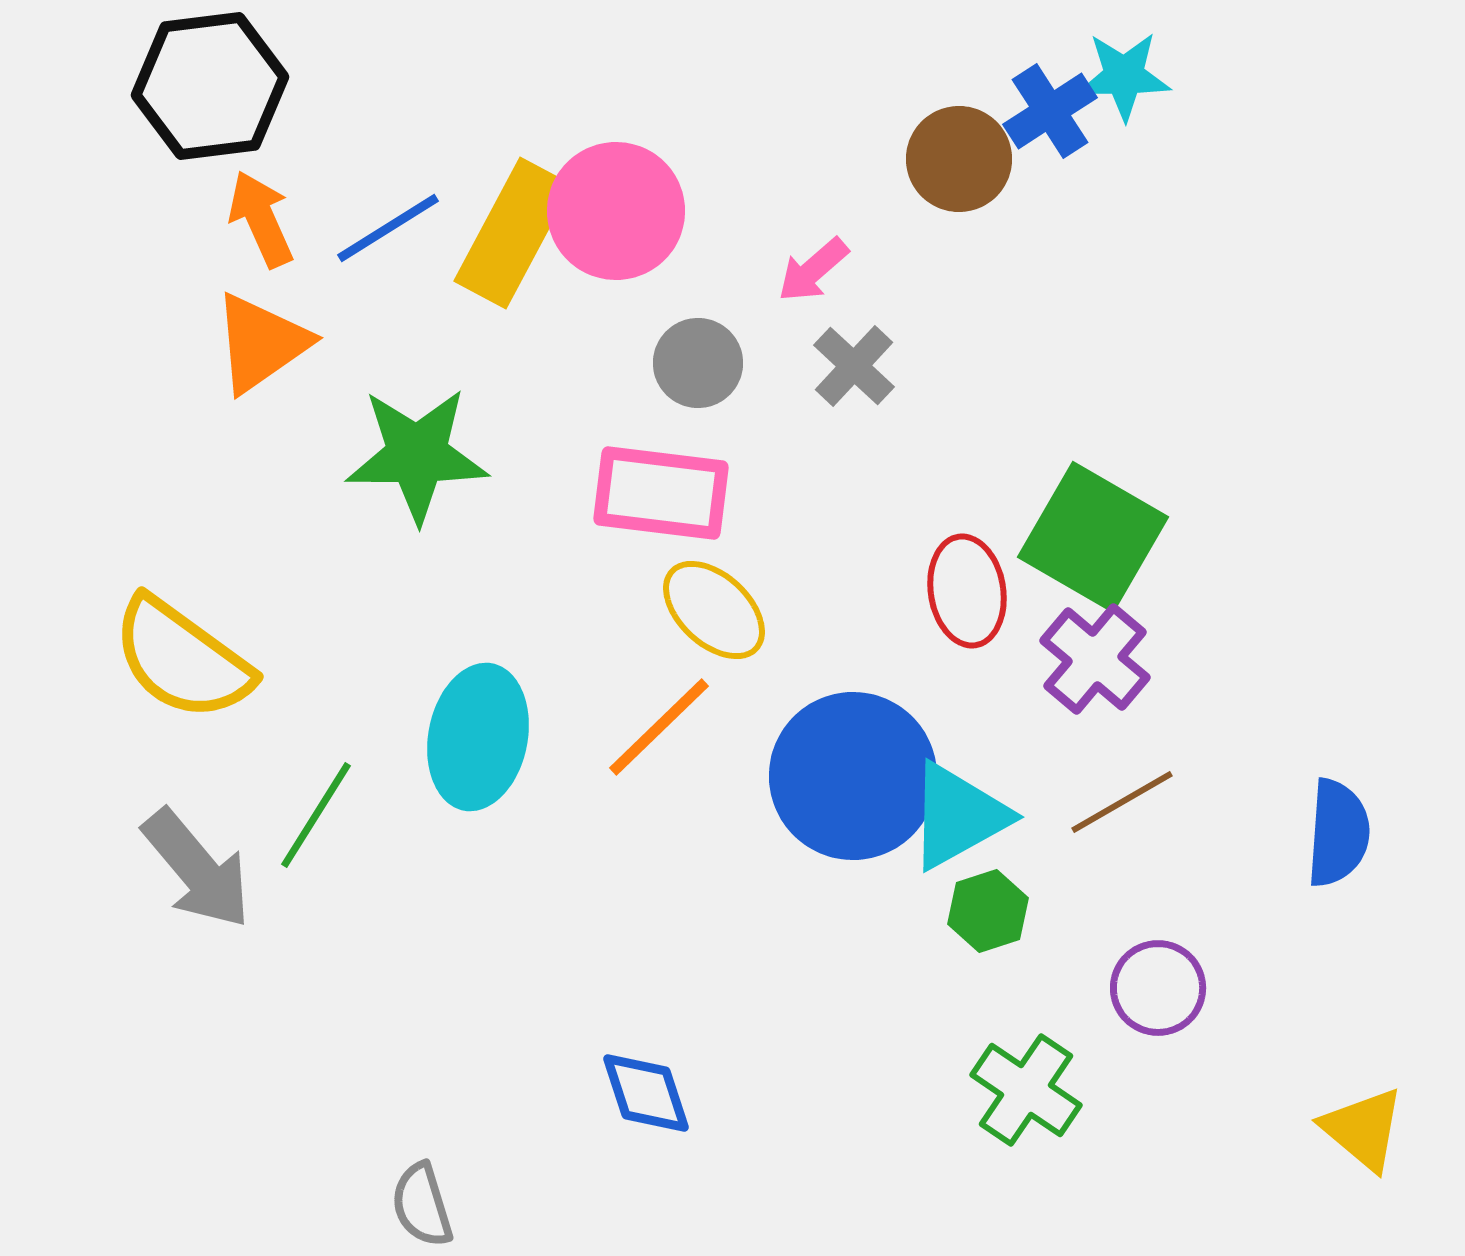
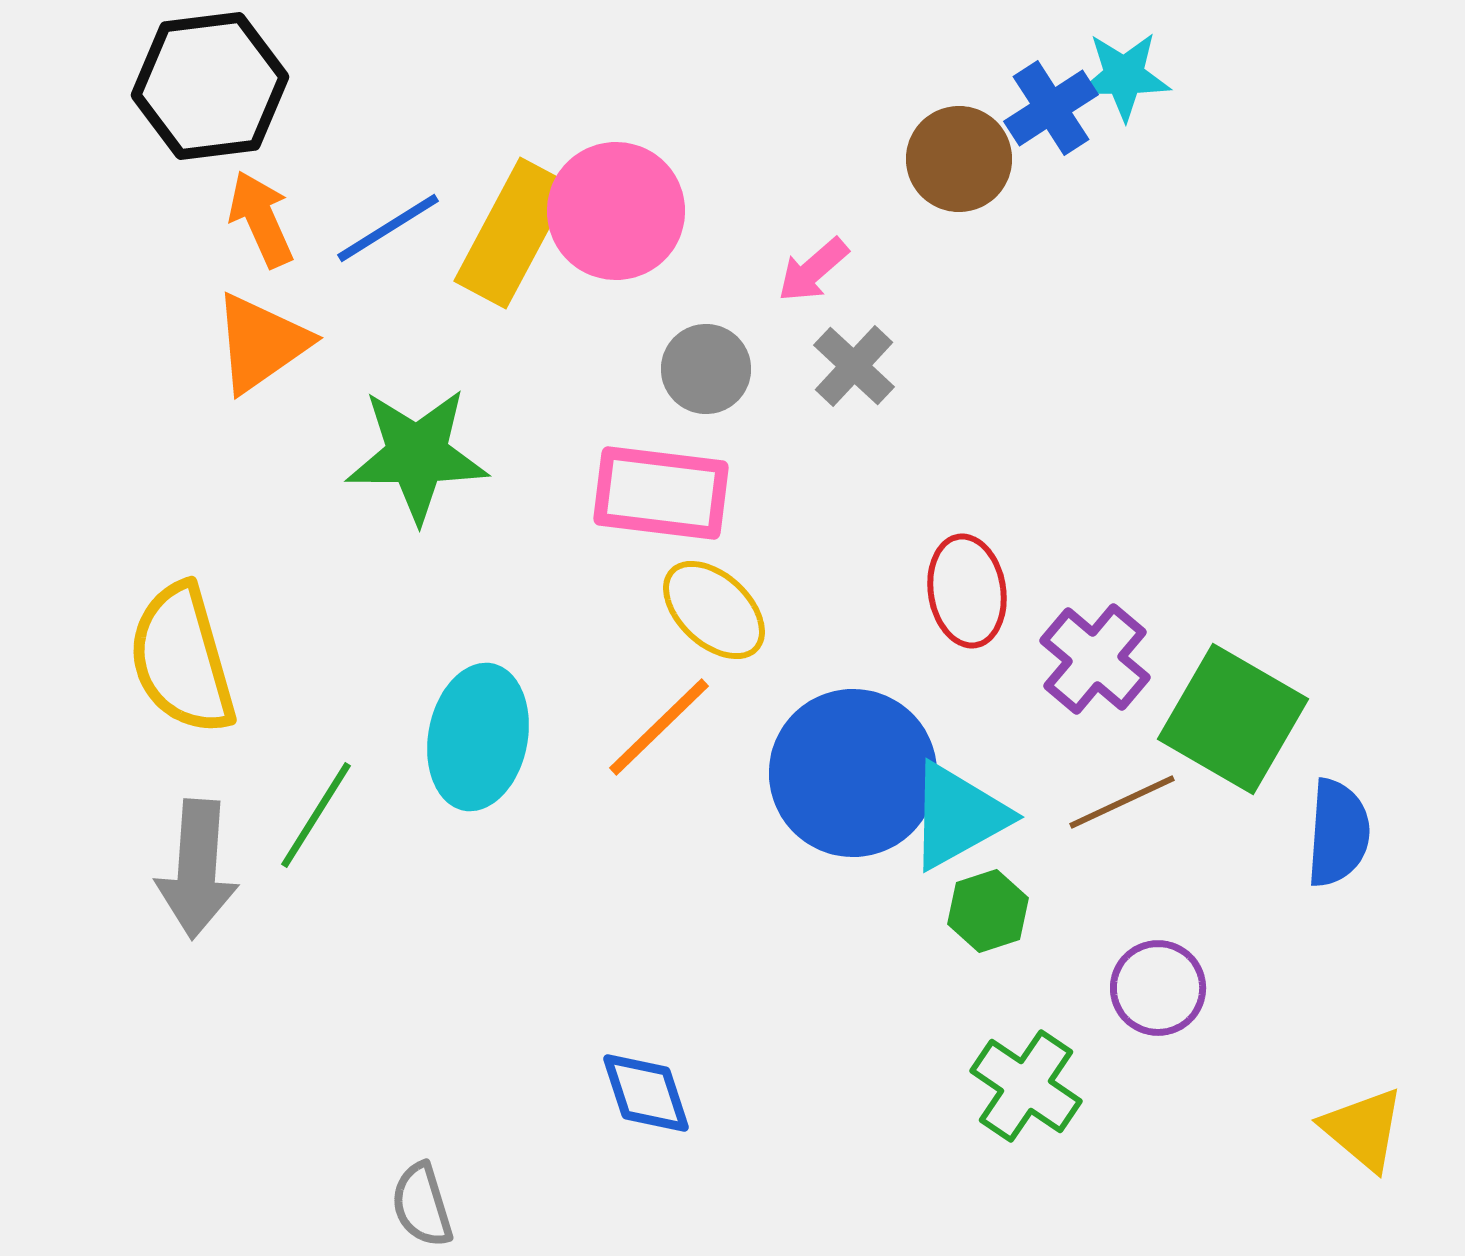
blue cross: moved 1 px right, 3 px up
gray circle: moved 8 px right, 6 px down
green square: moved 140 px right, 182 px down
yellow semicircle: rotated 38 degrees clockwise
blue circle: moved 3 px up
brown line: rotated 5 degrees clockwise
gray arrow: rotated 44 degrees clockwise
green cross: moved 4 px up
